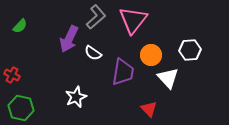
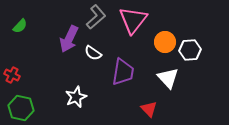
orange circle: moved 14 px right, 13 px up
